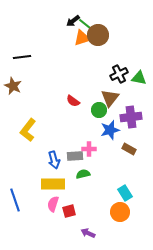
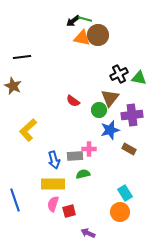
green line: moved 5 px up; rotated 24 degrees counterclockwise
orange triangle: rotated 30 degrees clockwise
purple cross: moved 1 px right, 2 px up
yellow L-shape: rotated 10 degrees clockwise
